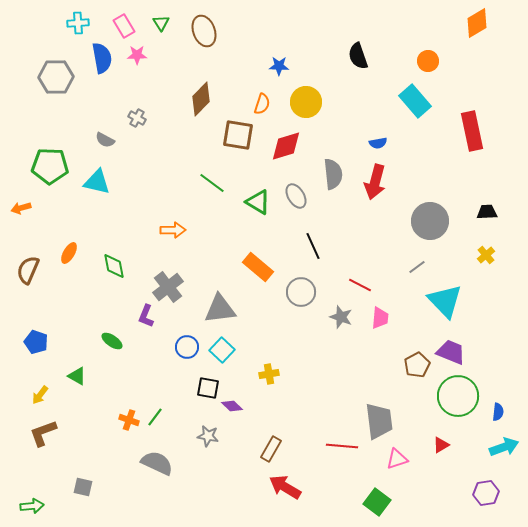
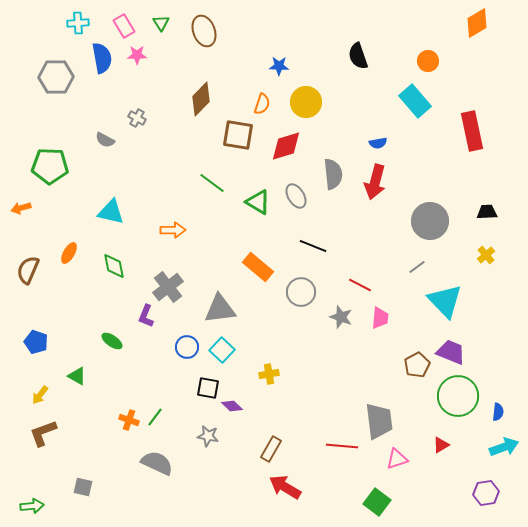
cyan triangle at (97, 182): moved 14 px right, 30 px down
black line at (313, 246): rotated 44 degrees counterclockwise
